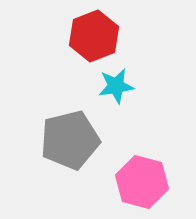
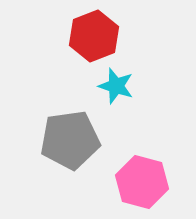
cyan star: rotated 27 degrees clockwise
gray pentagon: rotated 6 degrees clockwise
